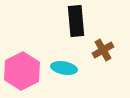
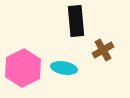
pink hexagon: moved 1 px right, 3 px up
